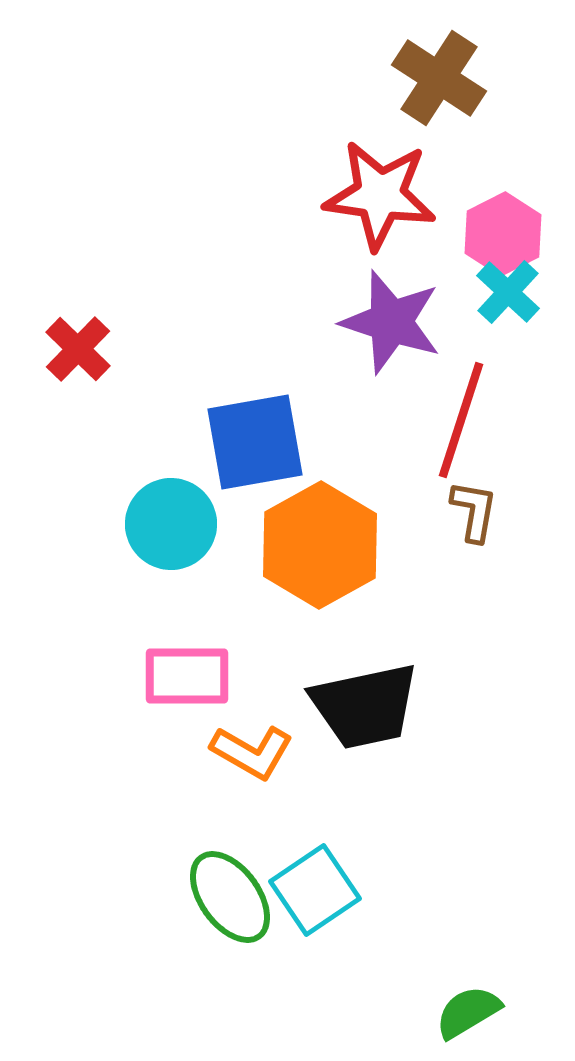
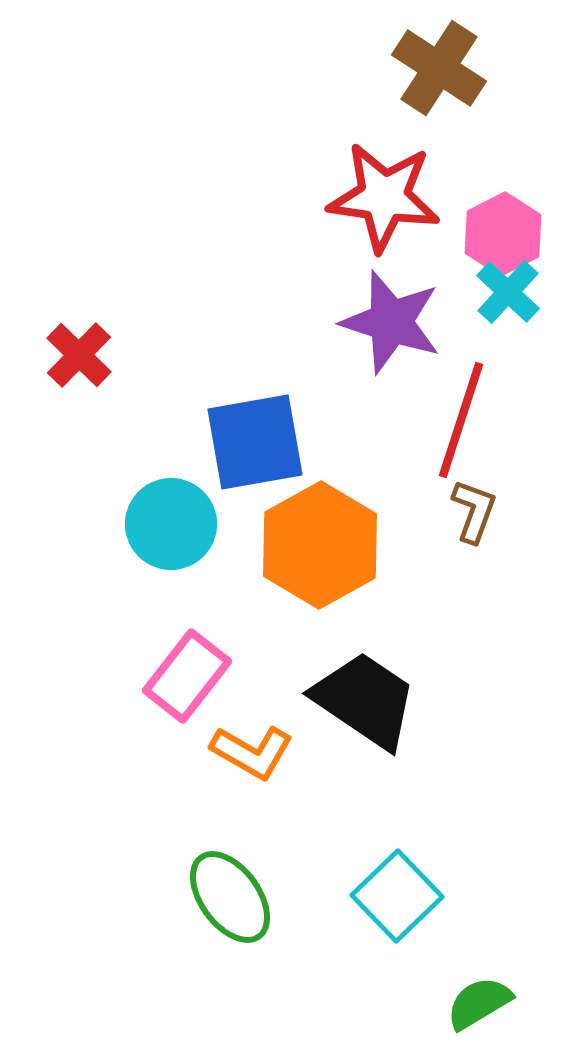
brown cross: moved 10 px up
red star: moved 4 px right, 2 px down
red cross: moved 1 px right, 6 px down
brown L-shape: rotated 10 degrees clockwise
pink rectangle: rotated 52 degrees counterclockwise
black trapezoid: moved 6 px up; rotated 134 degrees counterclockwise
cyan square: moved 82 px right, 6 px down; rotated 10 degrees counterclockwise
green semicircle: moved 11 px right, 9 px up
